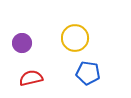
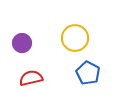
blue pentagon: rotated 20 degrees clockwise
